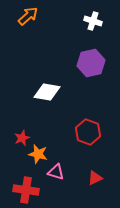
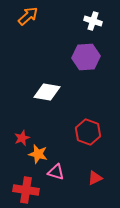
purple hexagon: moved 5 px left, 6 px up; rotated 8 degrees clockwise
